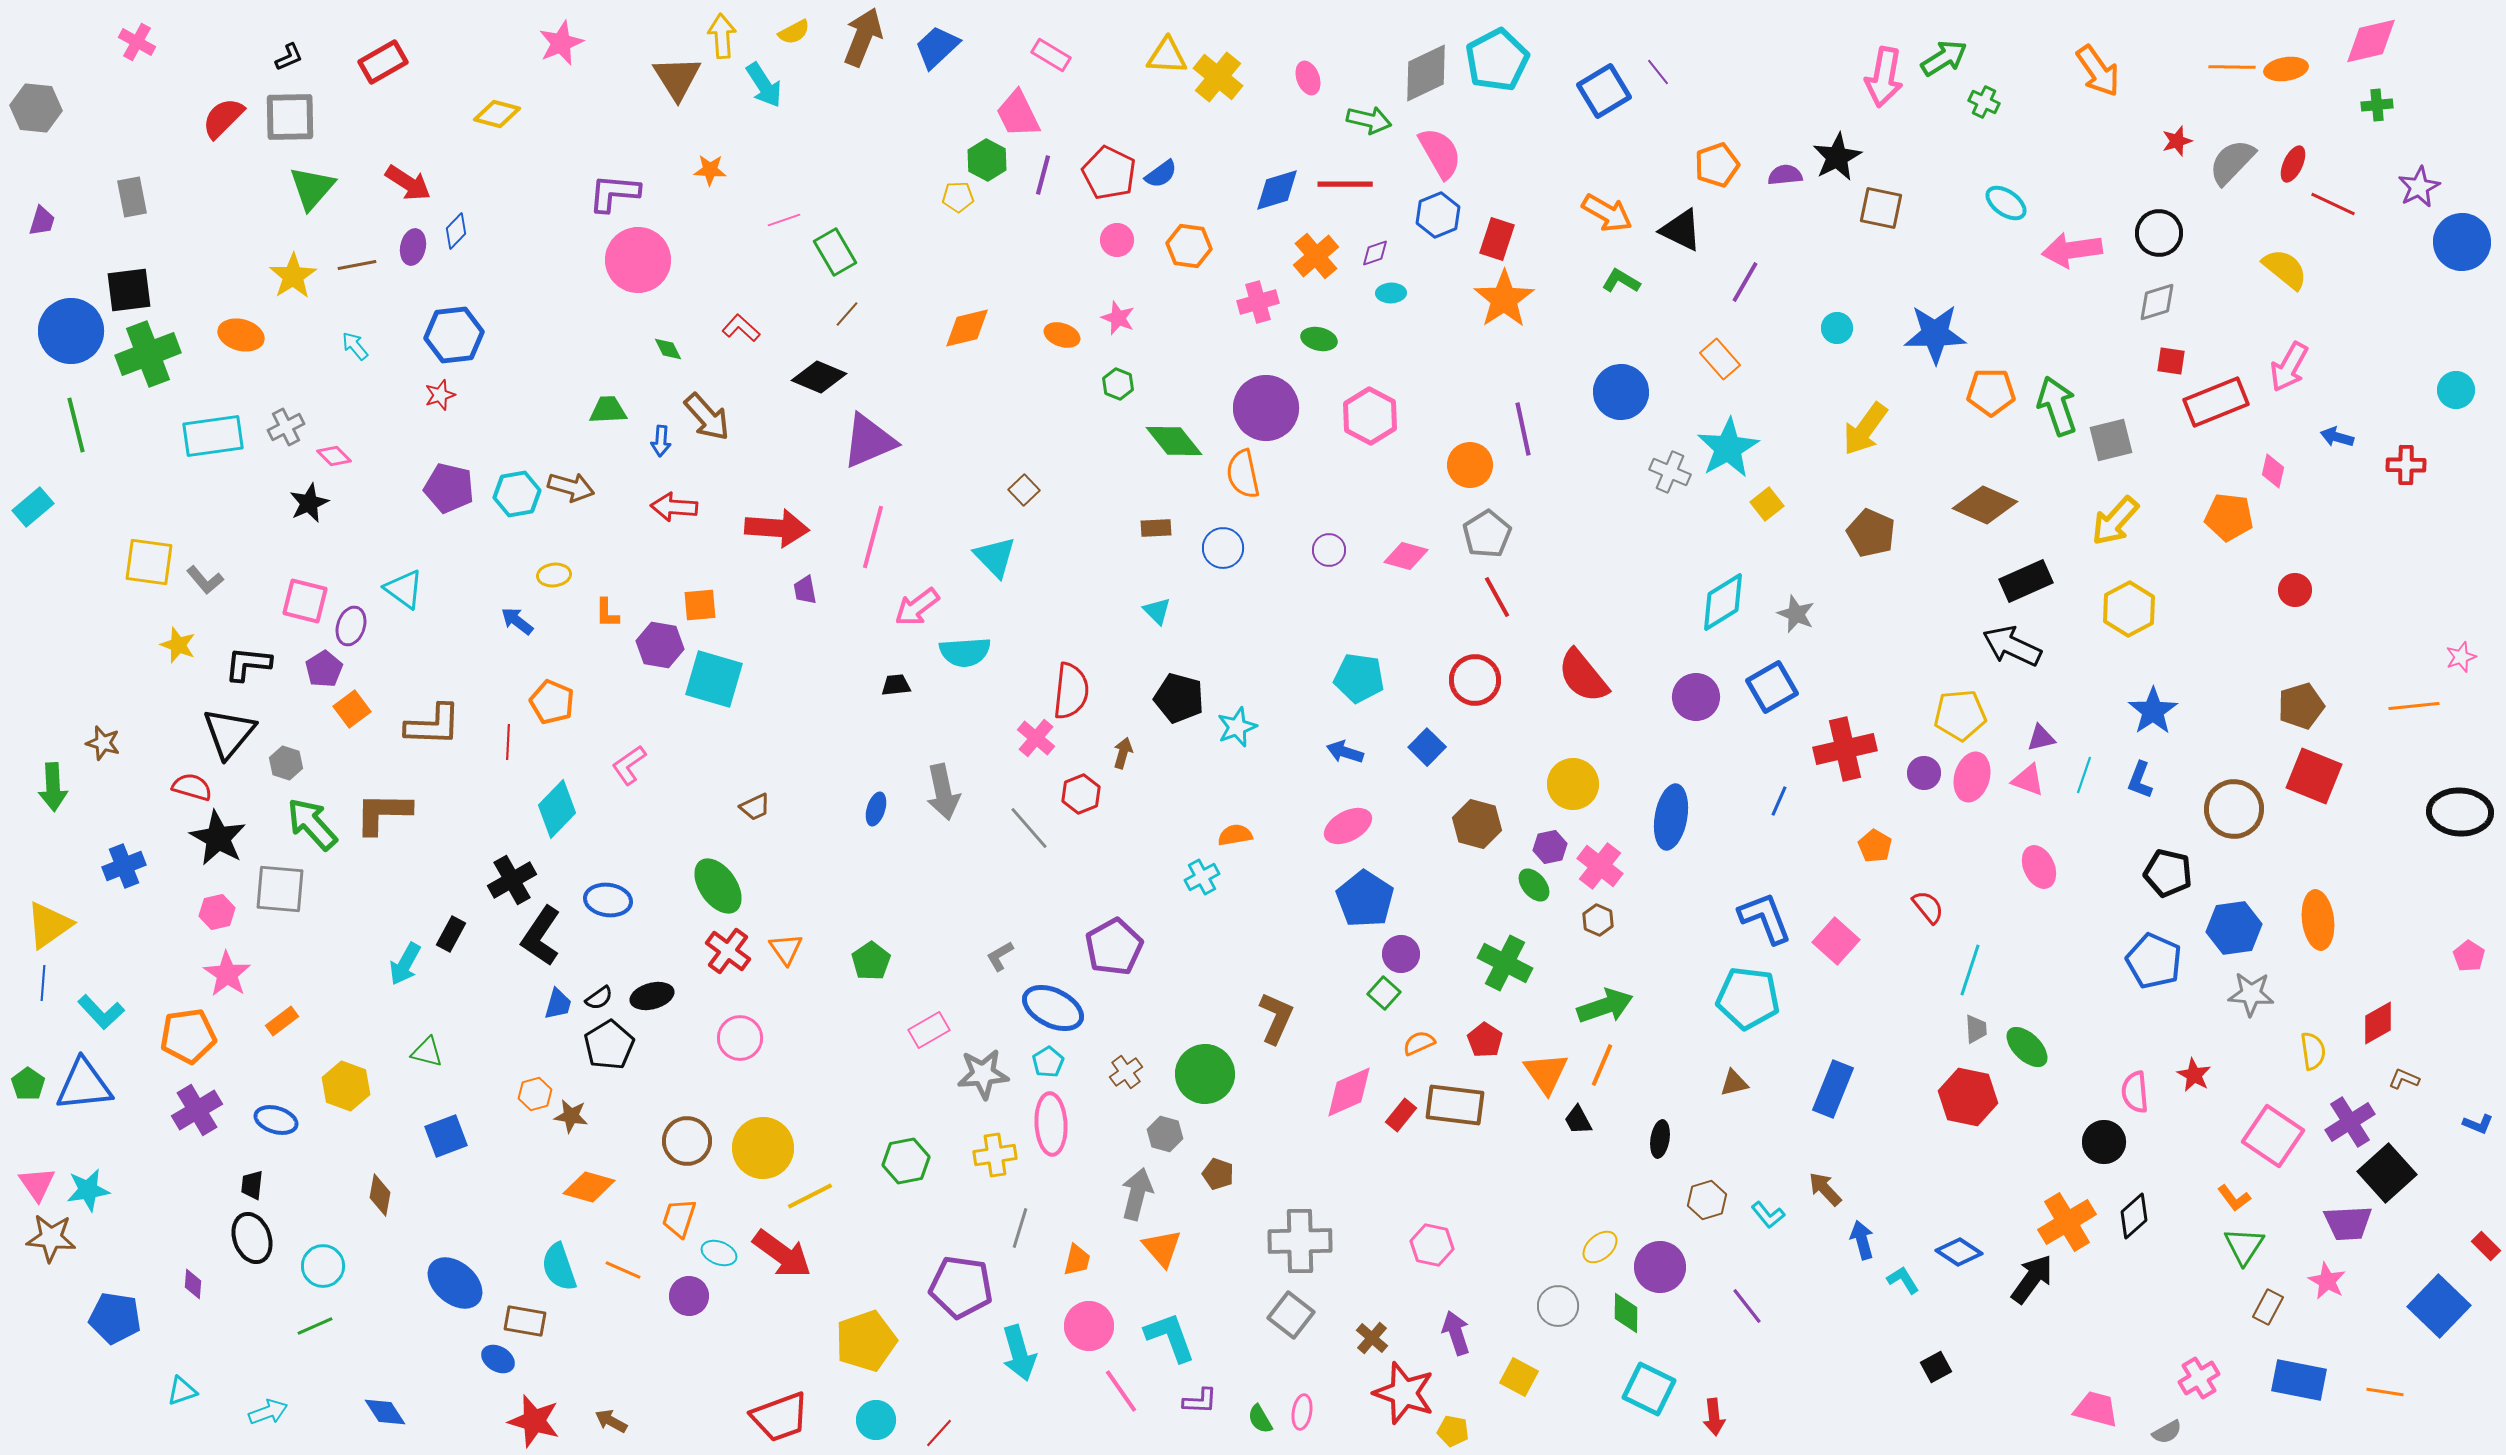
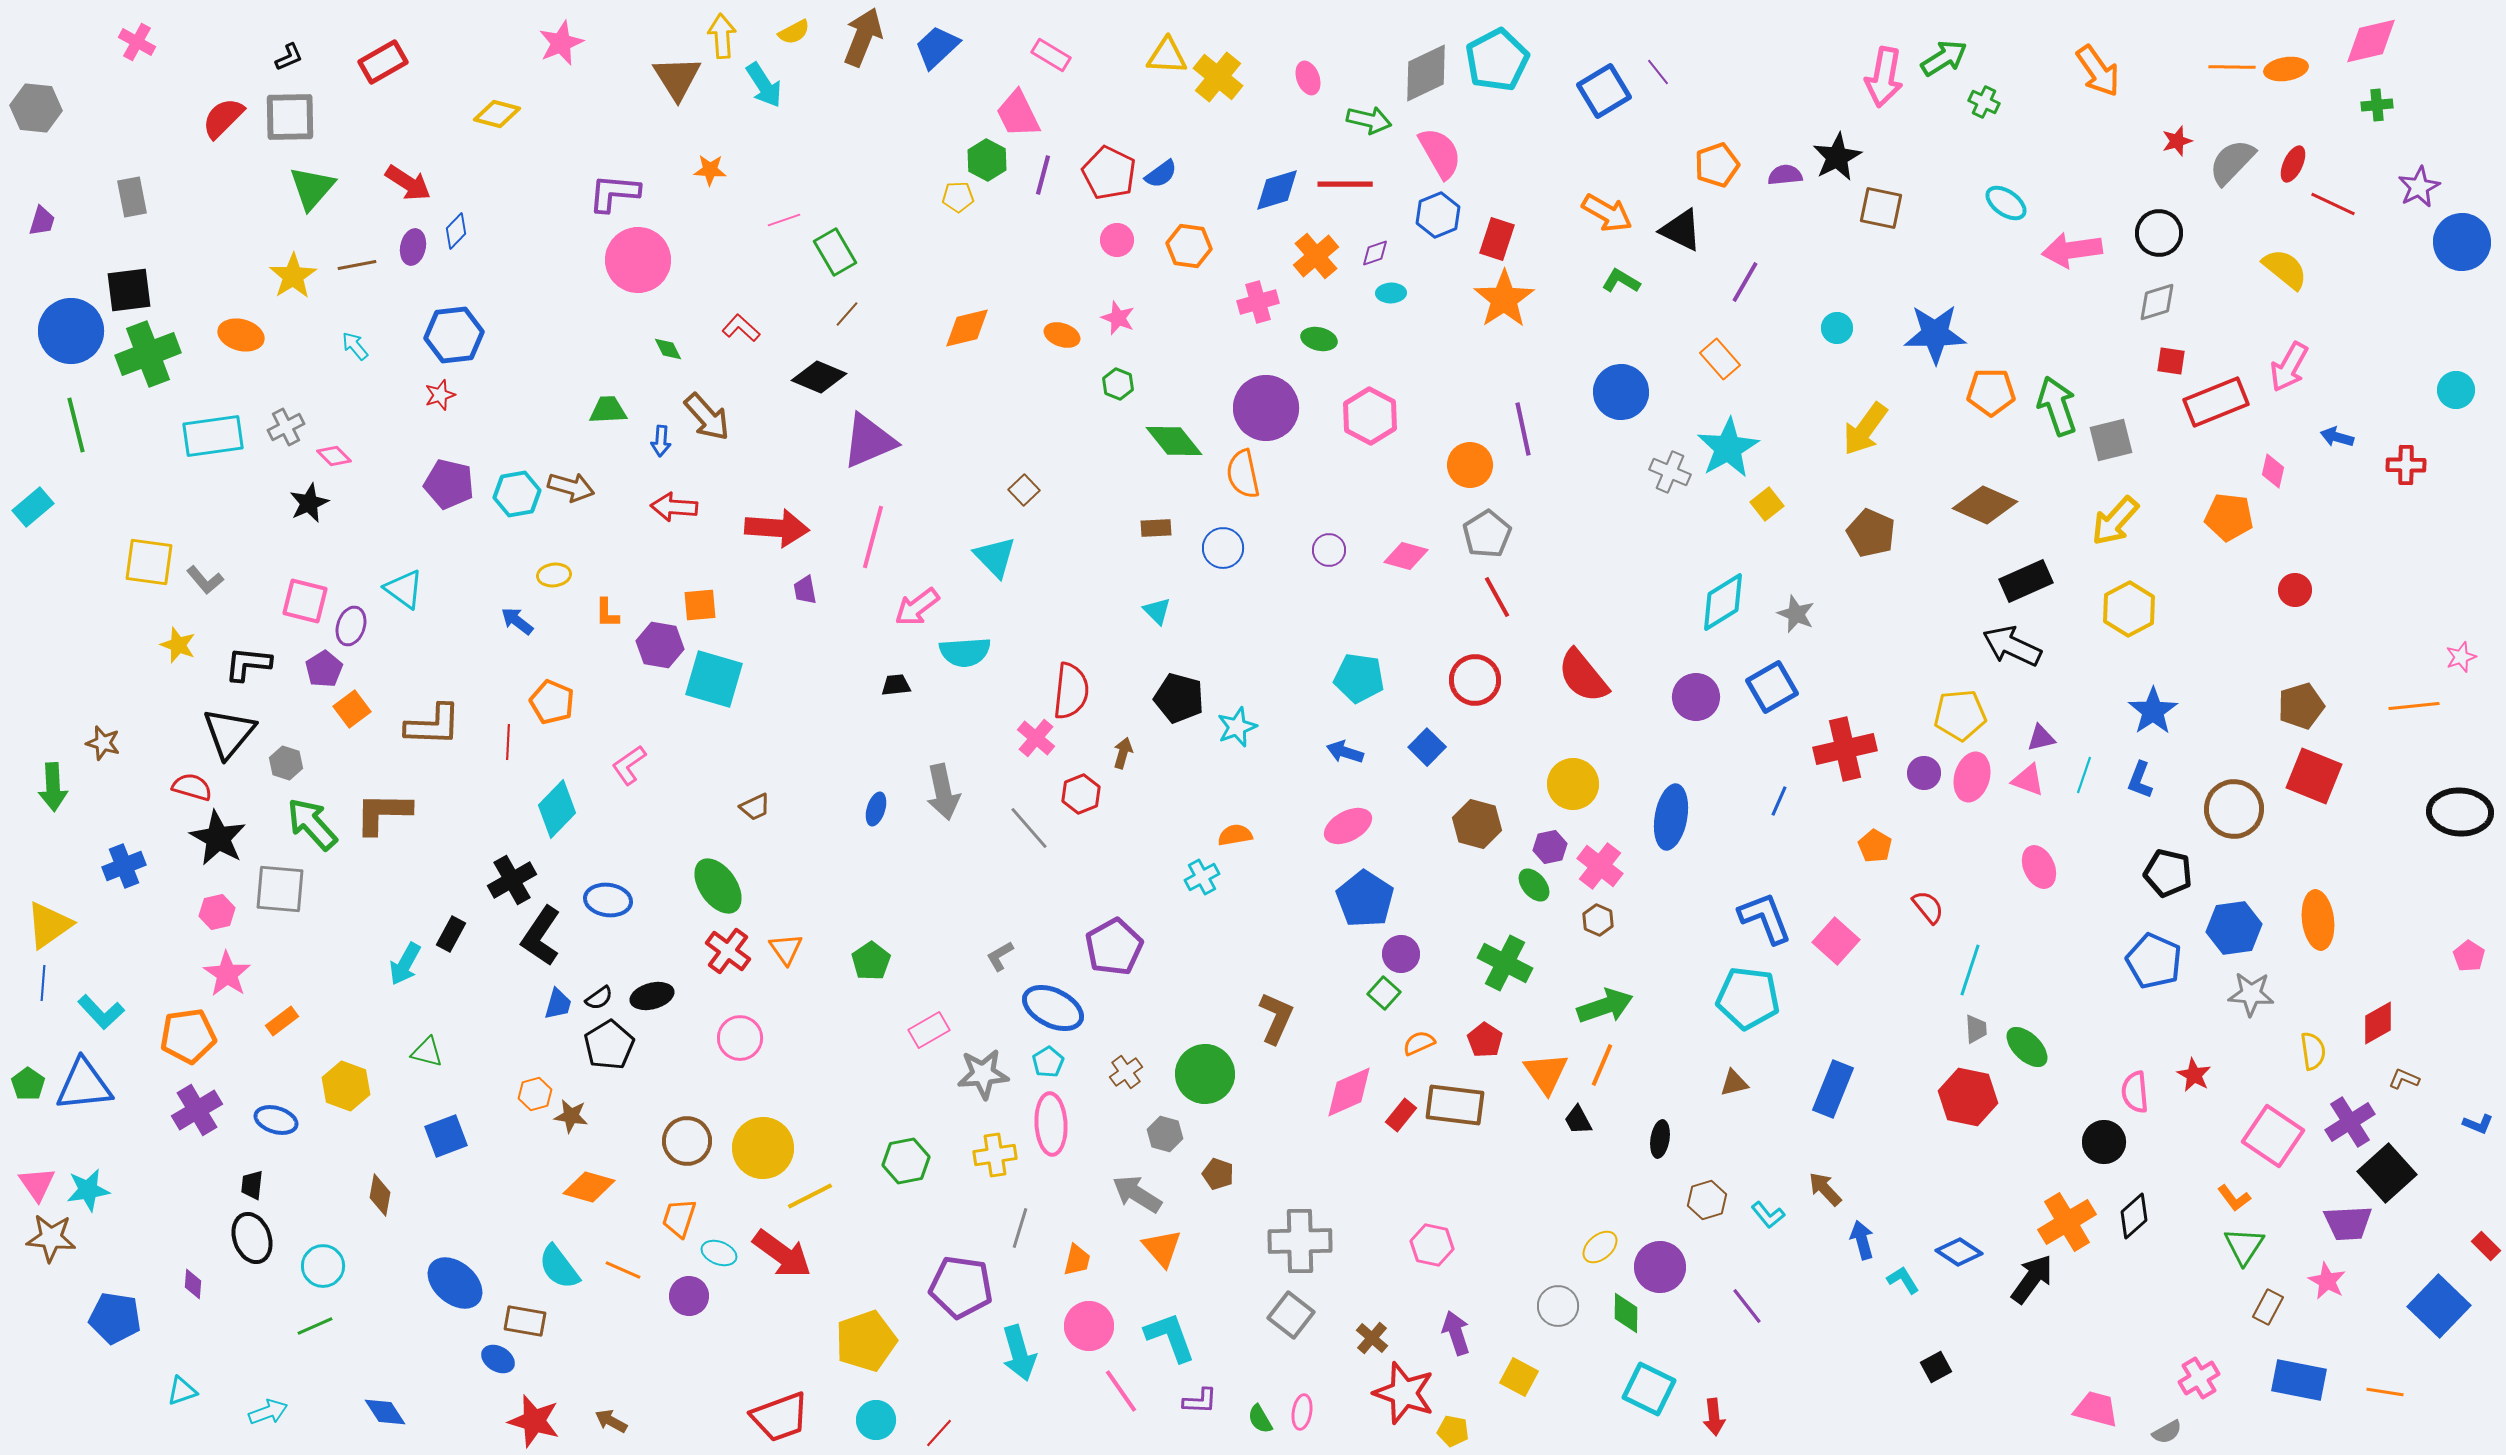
purple pentagon at (449, 488): moved 4 px up
gray arrow at (1137, 1194): rotated 72 degrees counterclockwise
cyan semicircle at (559, 1267): rotated 18 degrees counterclockwise
